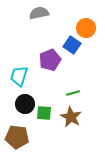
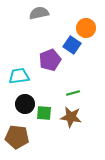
cyan trapezoid: rotated 65 degrees clockwise
brown star: rotated 20 degrees counterclockwise
